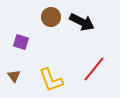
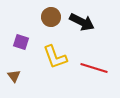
red line: moved 1 px up; rotated 68 degrees clockwise
yellow L-shape: moved 4 px right, 23 px up
